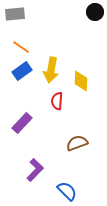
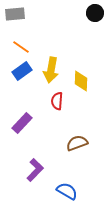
black circle: moved 1 px down
blue semicircle: rotated 15 degrees counterclockwise
